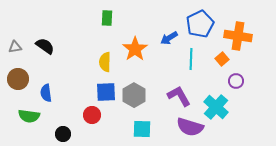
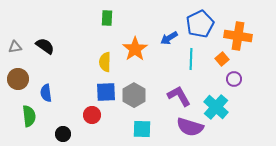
purple circle: moved 2 px left, 2 px up
green semicircle: rotated 105 degrees counterclockwise
